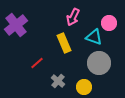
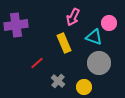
purple cross: rotated 30 degrees clockwise
